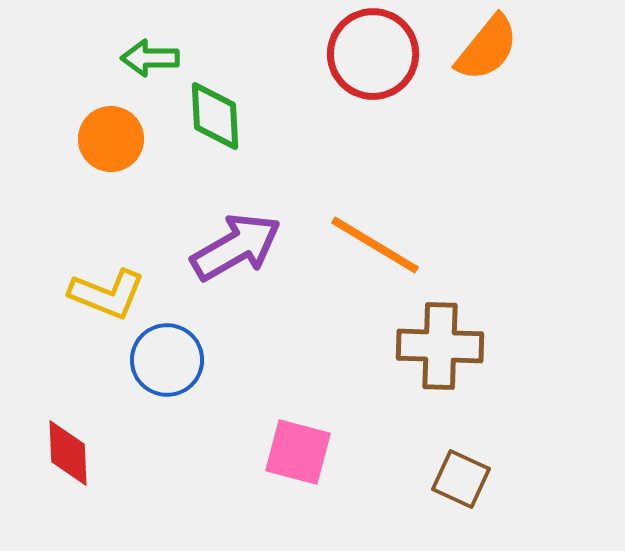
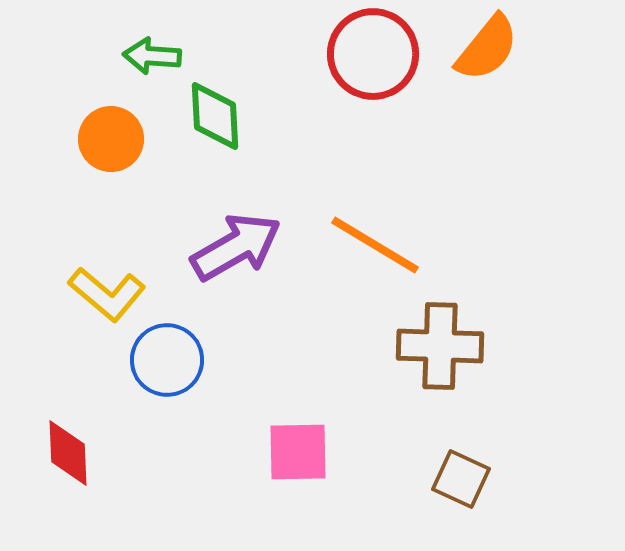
green arrow: moved 2 px right, 2 px up; rotated 4 degrees clockwise
yellow L-shape: rotated 18 degrees clockwise
pink square: rotated 16 degrees counterclockwise
